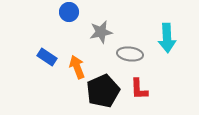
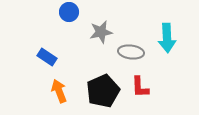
gray ellipse: moved 1 px right, 2 px up
orange arrow: moved 18 px left, 24 px down
red L-shape: moved 1 px right, 2 px up
